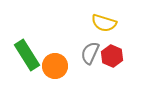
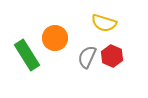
gray semicircle: moved 3 px left, 4 px down
orange circle: moved 28 px up
